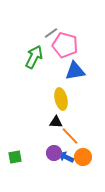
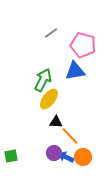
pink pentagon: moved 18 px right
green arrow: moved 9 px right, 23 px down
yellow ellipse: moved 12 px left; rotated 50 degrees clockwise
green square: moved 4 px left, 1 px up
